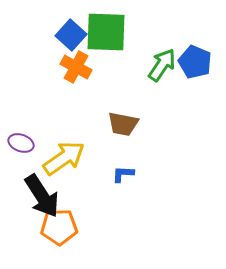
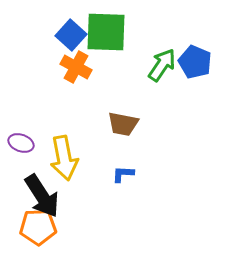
yellow arrow: rotated 114 degrees clockwise
orange pentagon: moved 21 px left
